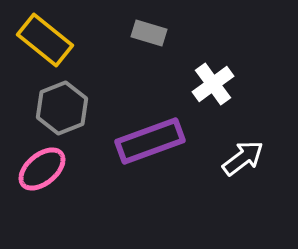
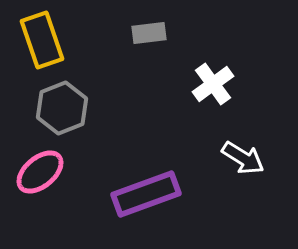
gray rectangle: rotated 24 degrees counterclockwise
yellow rectangle: moved 3 px left; rotated 32 degrees clockwise
purple rectangle: moved 4 px left, 53 px down
white arrow: rotated 69 degrees clockwise
pink ellipse: moved 2 px left, 3 px down
